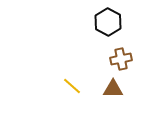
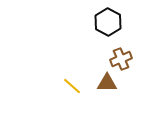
brown cross: rotated 10 degrees counterclockwise
brown triangle: moved 6 px left, 6 px up
